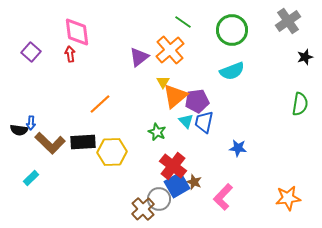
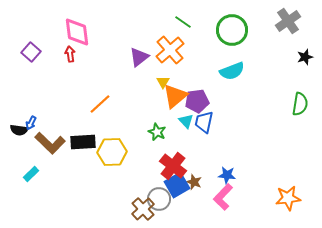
blue arrow: rotated 24 degrees clockwise
blue star: moved 11 px left, 27 px down
cyan rectangle: moved 4 px up
